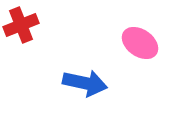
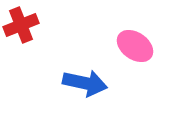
pink ellipse: moved 5 px left, 3 px down
